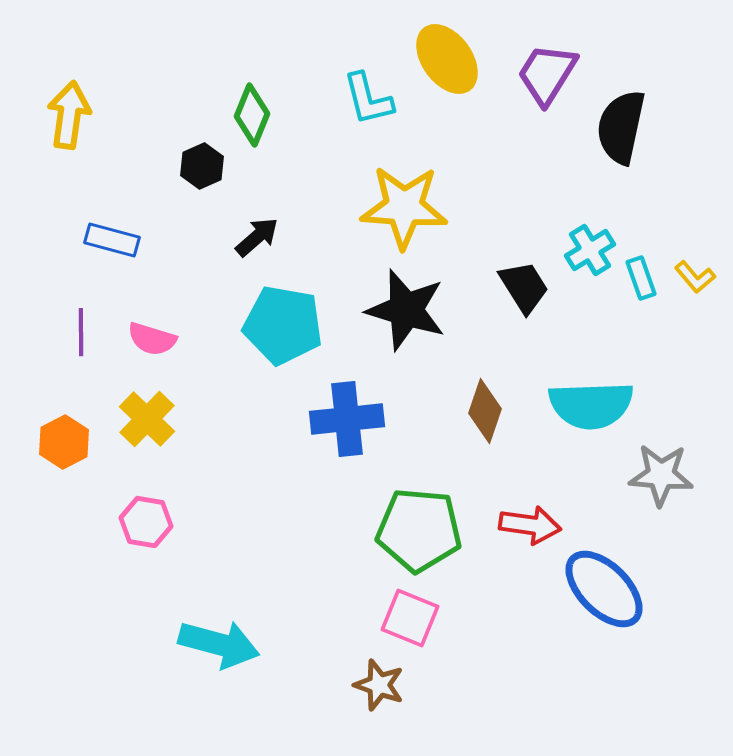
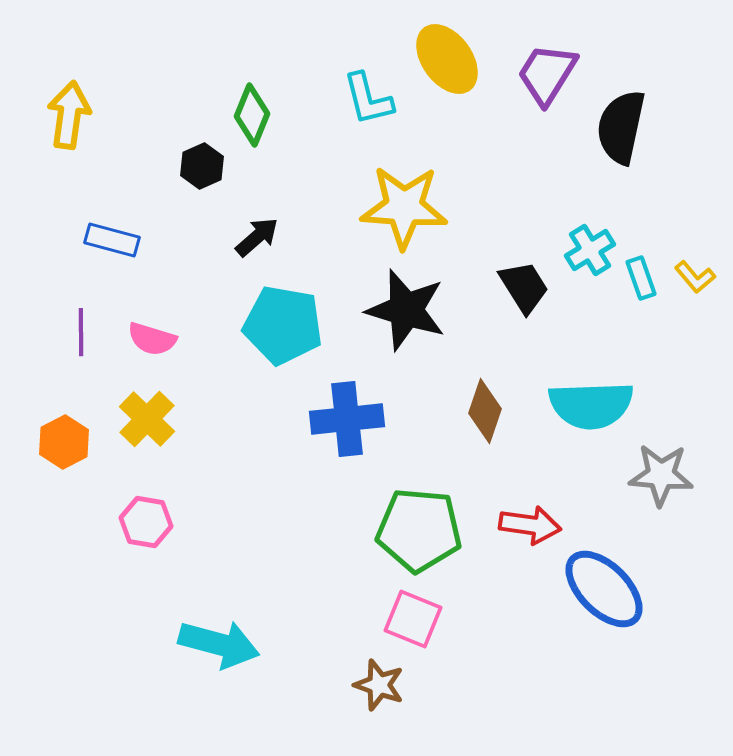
pink square: moved 3 px right, 1 px down
